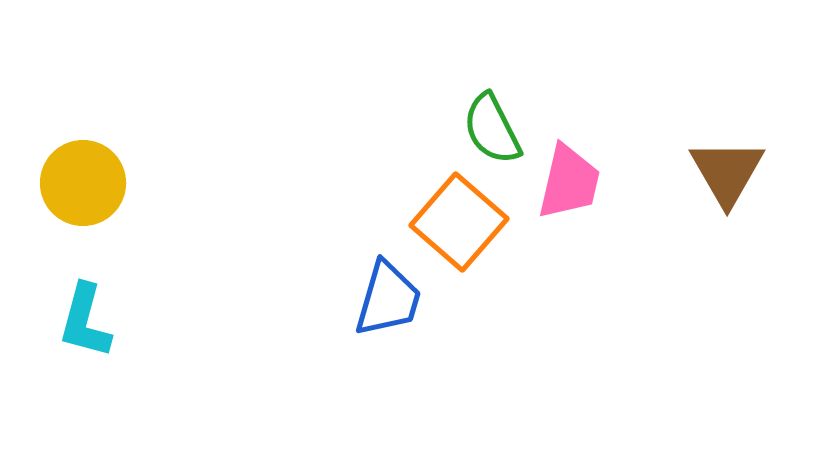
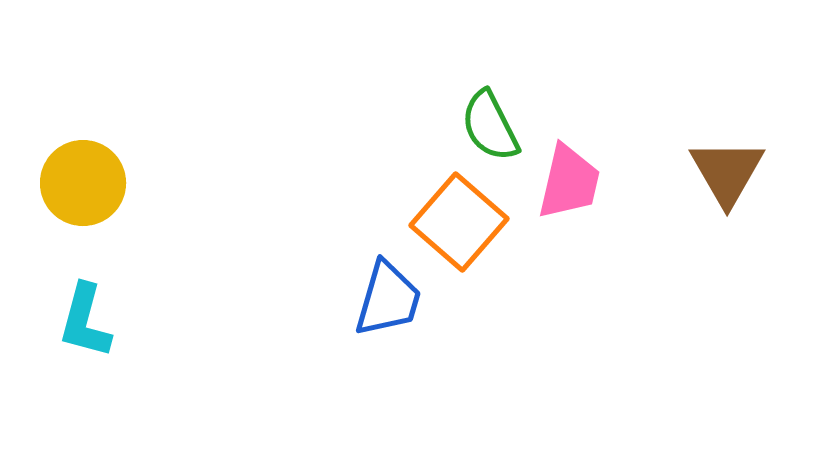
green semicircle: moved 2 px left, 3 px up
